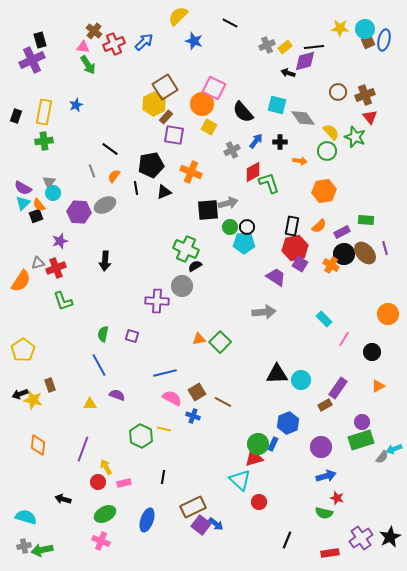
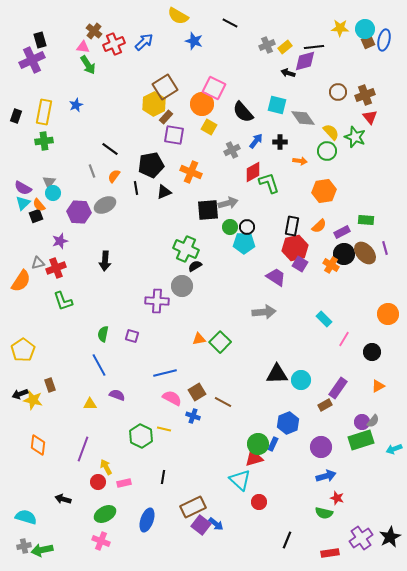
yellow semicircle at (178, 16): rotated 105 degrees counterclockwise
gray semicircle at (382, 457): moved 9 px left, 36 px up
